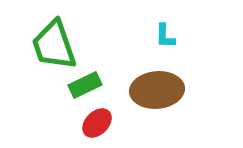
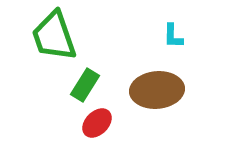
cyan L-shape: moved 8 px right
green trapezoid: moved 9 px up
green rectangle: rotated 32 degrees counterclockwise
